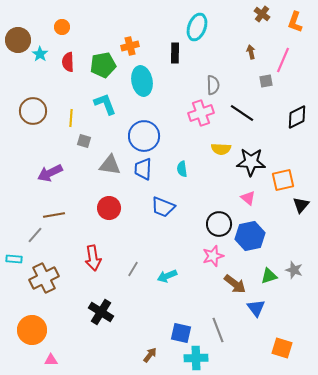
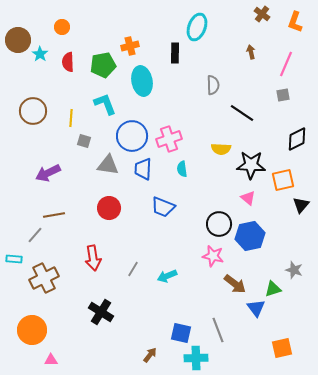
pink line at (283, 60): moved 3 px right, 4 px down
gray square at (266, 81): moved 17 px right, 14 px down
pink cross at (201, 113): moved 32 px left, 26 px down
black diamond at (297, 117): moved 22 px down
blue circle at (144, 136): moved 12 px left
black star at (251, 162): moved 3 px down
gray triangle at (110, 165): moved 2 px left
purple arrow at (50, 173): moved 2 px left
pink star at (213, 256): rotated 30 degrees clockwise
green triangle at (269, 276): moved 4 px right, 13 px down
orange square at (282, 348): rotated 30 degrees counterclockwise
